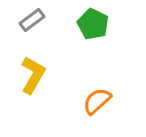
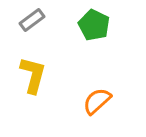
green pentagon: moved 1 px right, 1 px down
yellow L-shape: rotated 15 degrees counterclockwise
